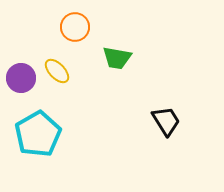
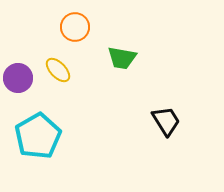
green trapezoid: moved 5 px right
yellow ellipse: moved 1 px right, 1 px up
purple circle: moved 3 px left
cyan pentagon: moved 2 px down
